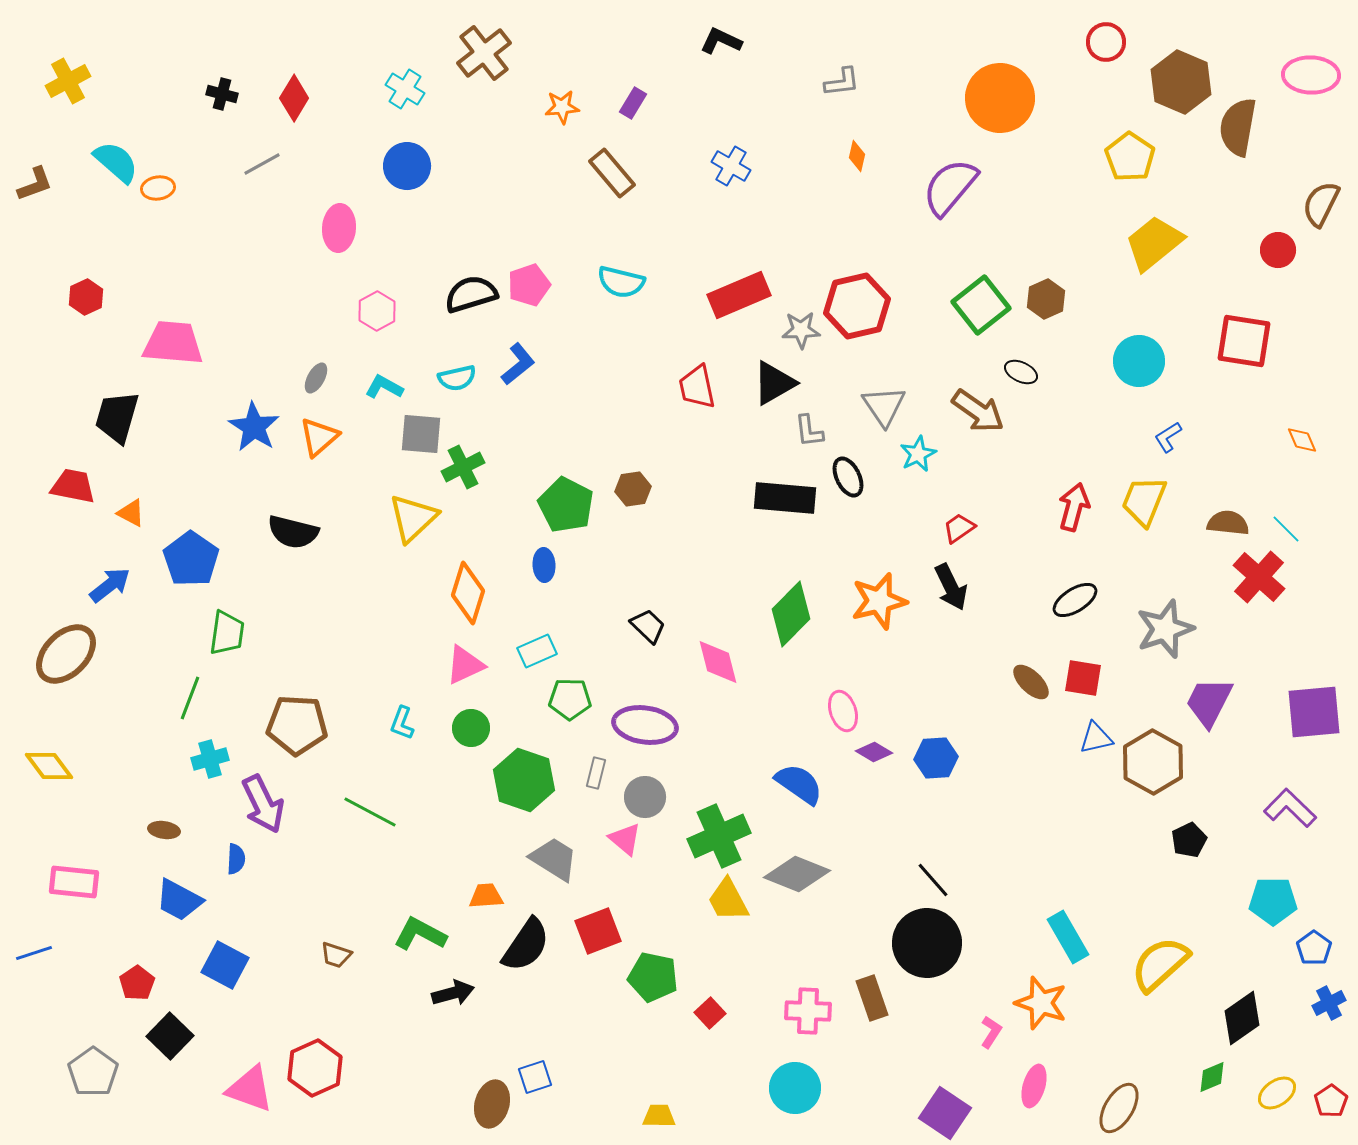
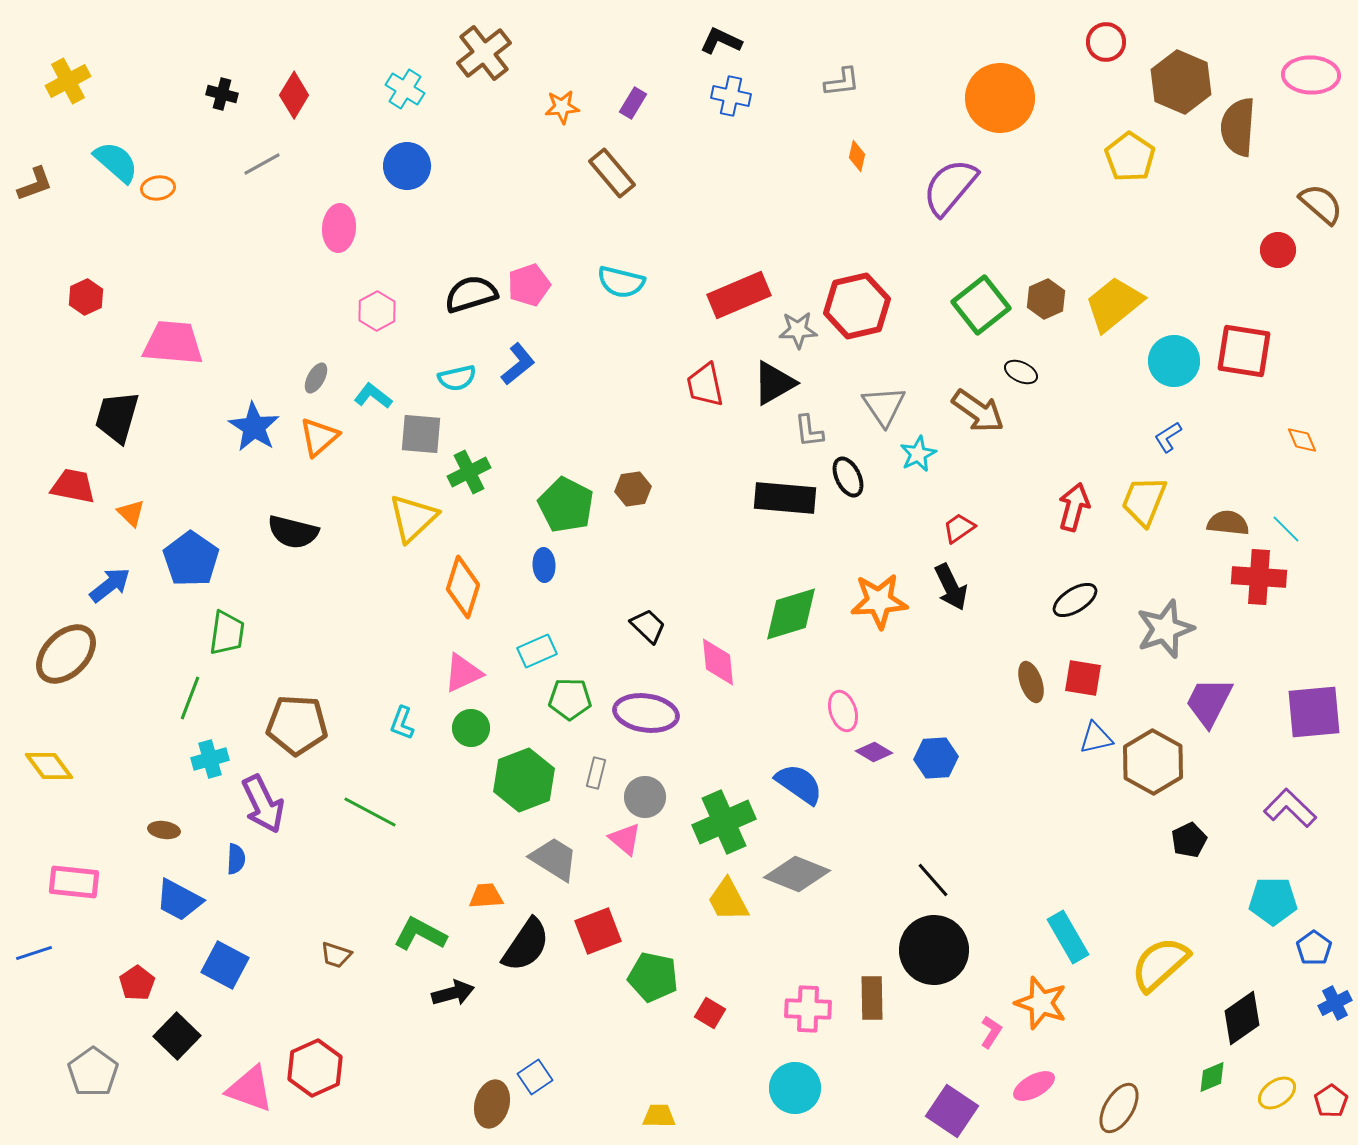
red diamond at (294, 98): moved 3 px up
brown semicircle at (1238, 127): rotated 6 degrees counterclockwise
blue cross at (731, 166): moved 70 px up; rotated 18 degrees counterclockwise
brown semicircle at (1321, 204): rotated 105 degrees clockwise
yellow trapezoid at (1154, 243): moved 40 px left, 61 px down
gray star at (801, 330): moved 3 px left
red square at (1244, 341): moved 10 px down
cyan circle at (1139, 361): moved 35 px right
cyan L-shape at (384, 387): moved 11 px left, 9 px down; rotated 9 degrees clockwise
red trapezoid at (697, 387): moved 8 px right, 2 px up
green cross at (463, 467): moved 6 px right, 5 px down
orange triangle at (131, 513): rotated 16 degrees clockwise
red cross at (1259, 577): rotated 38 degrees counterclockwise
orange diamond at (468, 593): moved 5 px left, 6 px up
orange star at (879, 601): rotated 10 degrees clockwise
green diamond at (791, 614): rotated 28 degrees clockwise
pink diamond at (718, 662): rotated 9 degrees clockwise
pink triangle at (465, 665): moved 2 px left, 8 px down
brown ellipse at (1031, 682): rotated 27 degrees clockwise
purple ellipse at (645, 725): moved 1 px right, 12 px up
green hexagon at (524, 780): rotated 20 degrees clockwise
green cross at (719, 836): moved 5 px right, 14 px up
black circle at (927, 943): moved 7 px right, 7 px down
brown rectangle at (872, 998): rotated 18 degrees clockwise
blue cross at (1329, 1003): moved 6 px right
pink cross at (808, 1011): moved 2 px up
red square at (710, 1013): rotated 16 degrees counterclockwise
black square at (170, 1036): moved 7 px right
blue square at (535, 1077): rotated 16 degrees counterclockwise
pink ellipse at (1034, 1086): rotated 45 degrees clockwise
purple square at (945, 1113): moved 7 px right, 2 px up
